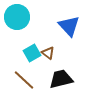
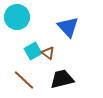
blue triangle: moved 1 px left, 1 px down
cyan square: moved 1 px right, 2 px up
black trapezoid: moved 1 px right
